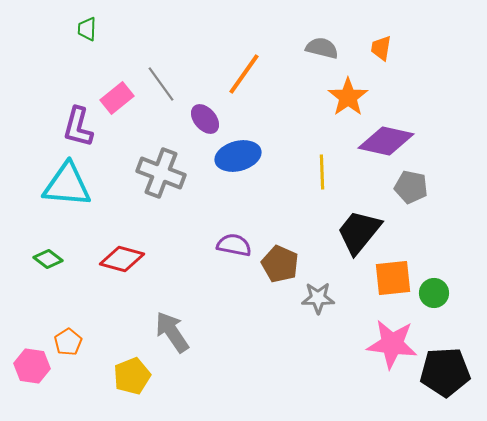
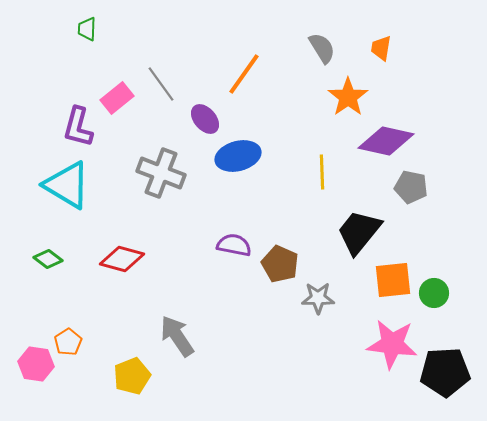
gray semicircle: rotated 44 degrees clockwise
cyan triangle: rotated 26 degrees clockwise
orange square: moved 2 px down
gray arrow: moved 5 px right, 4 px down
pink hexagon: moved 4 px right, 2 px up
